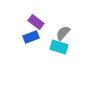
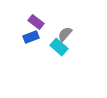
gray semicircle: moved 2 px right, 1 px down
cyan rectangle: rotated 24 degrees clockwise
